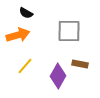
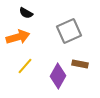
gray square: rotated 25 degrees counterclockwise
orange arrow: moved 2 px down
